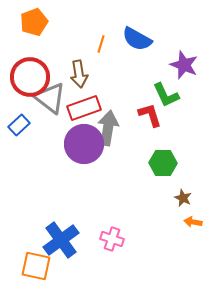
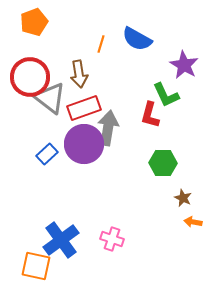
purple star: rotated 8 degrees clockwise
red L-shape: rotated 148 degrees counterclockwise
blue rectangle: moved 28 px right, 29 px down
